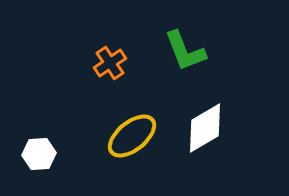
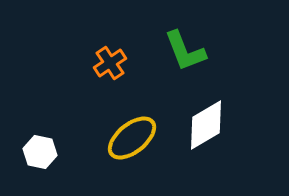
white diamond: moved 1 px right, 3 px up
yellow ellipse: moved 2 px down
white hexagon: moved 1 px right, 2 px up; rotated 16 degrees clockwise
